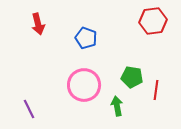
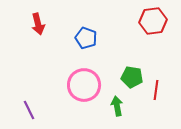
purple line: moved 1 px down
